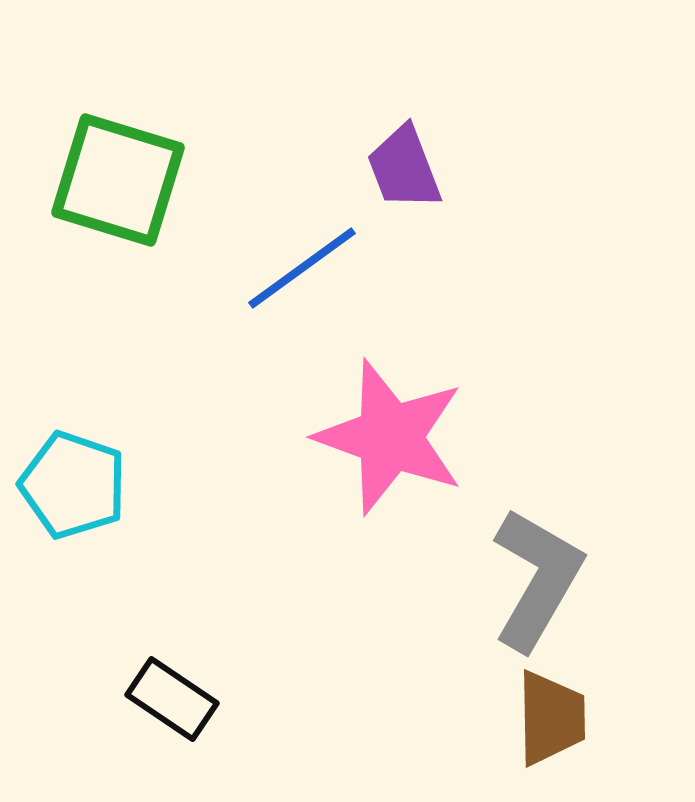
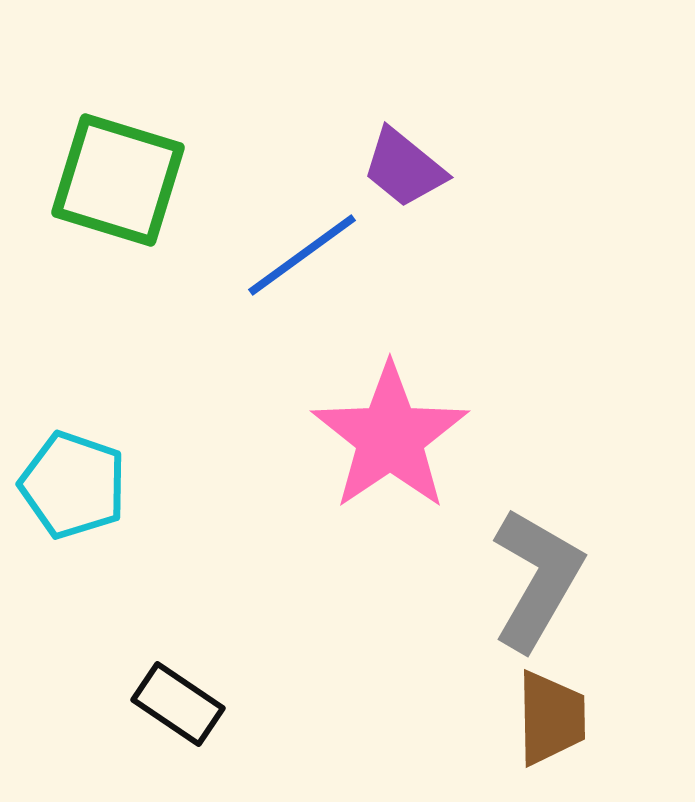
purple trapezoid: rotated 30 degrees counterclockwise
blue line: moved 13 px up
pink star: rotated 18 degrees clockwise
black rectangle: moved 6 px right, 5 px down
